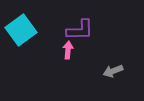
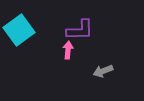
cyan square: moved 2 px left
gray arrow: moved 10 px left
